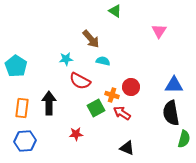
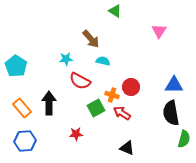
orange rectangle: rotated 48 degrees counterclockwise
